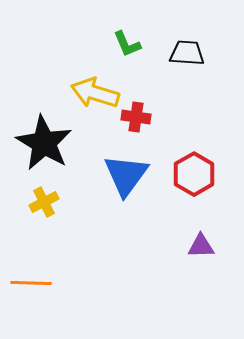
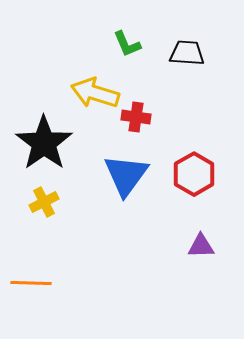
black star: rotated 6 degrees clockwise
